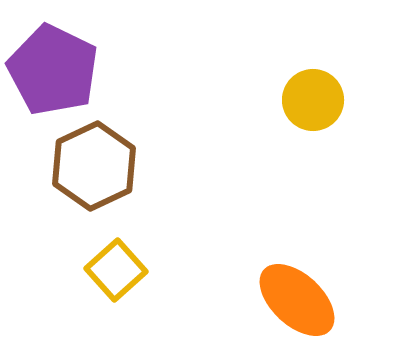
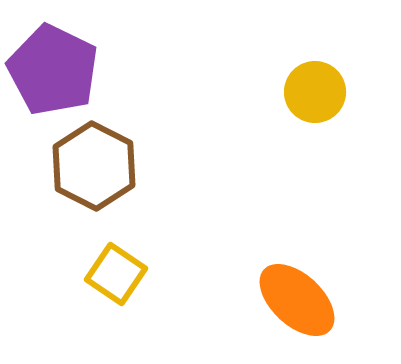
yellow circle: moved 2 px right, 8 px up
brown hexagon: rotated 8 degrees counterclockwise
yellow square: moved 4 px down; rotated 14 degrees counterclockwise
